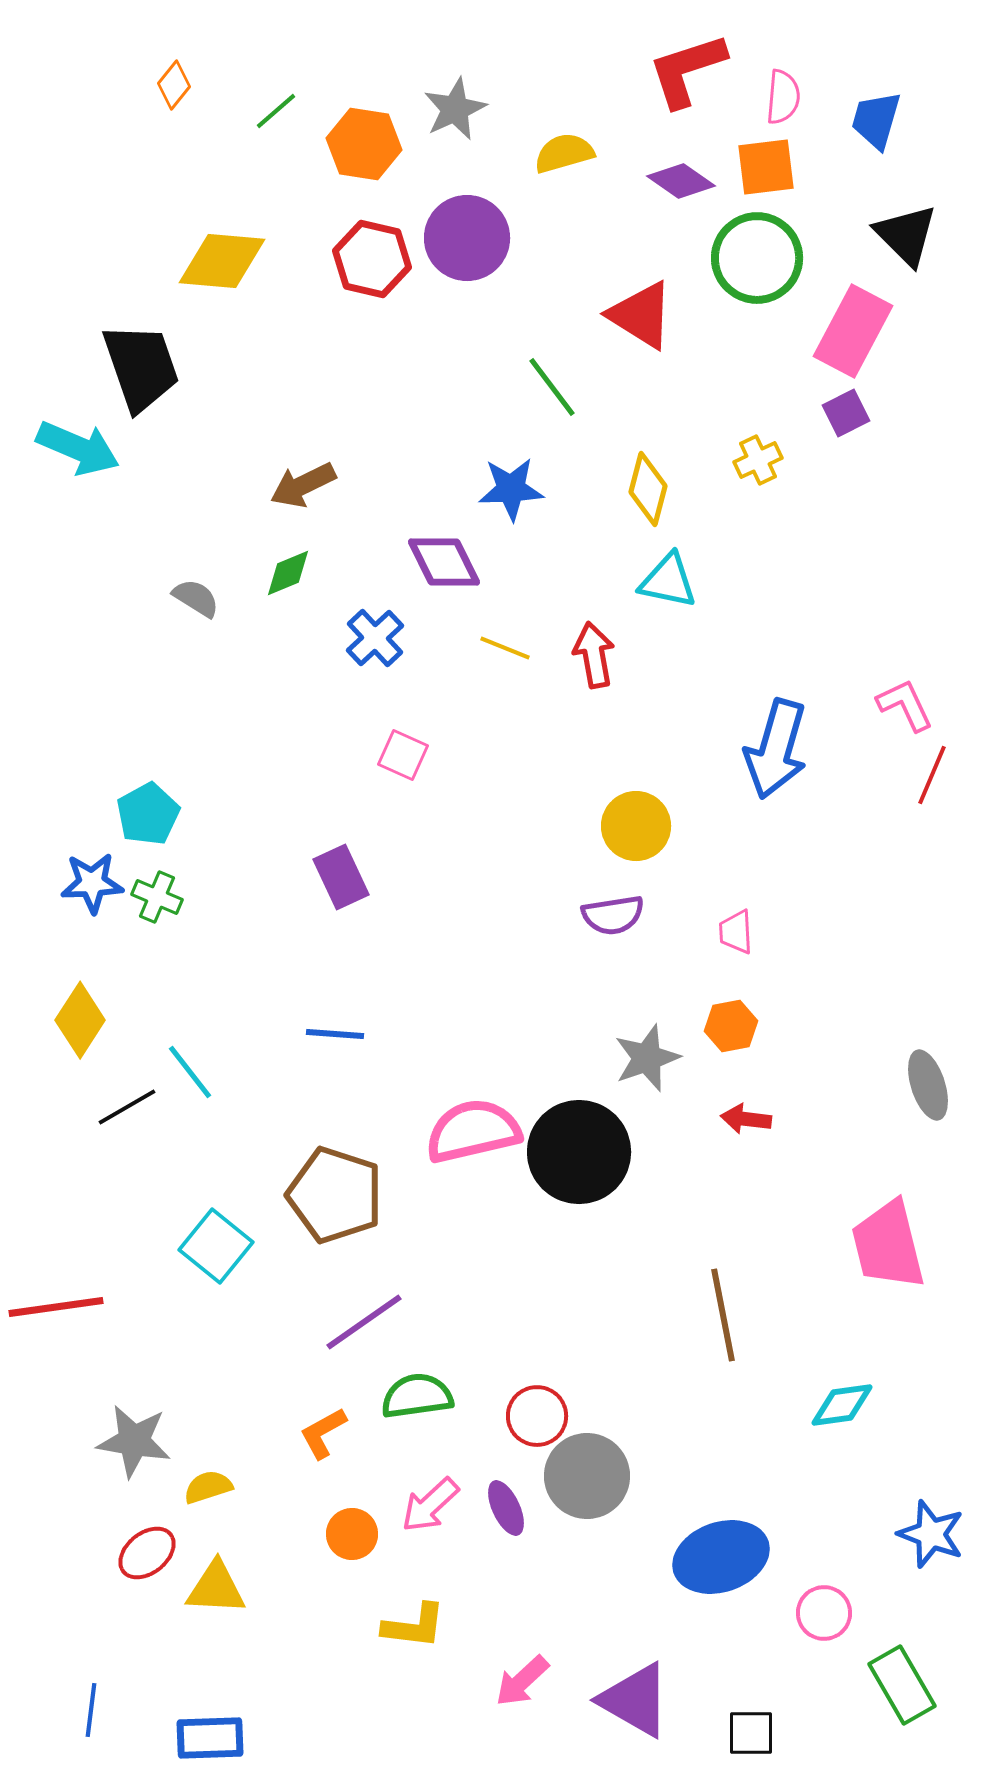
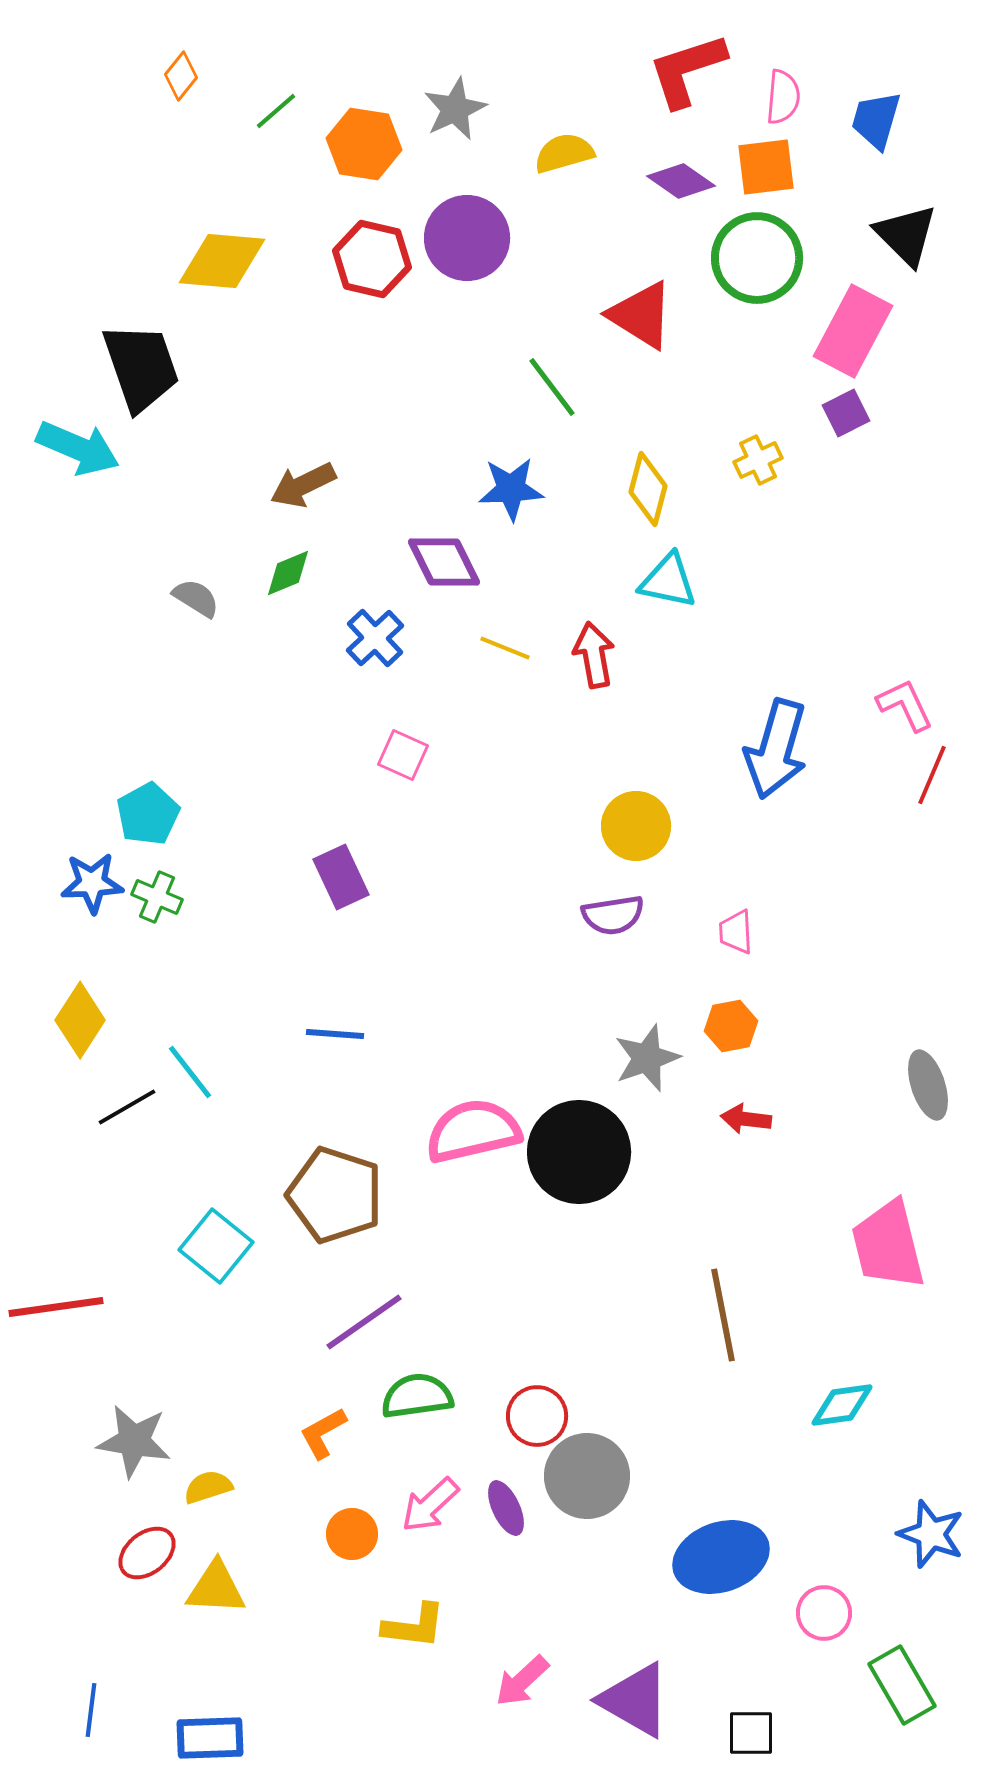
orange diamond at (174, 85): moved 7 px right, 9 px up
